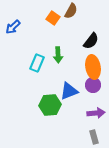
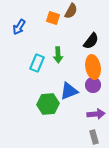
orange square: rotated 16 degrees counterclockwise
blue arrow: moved 6 px right; rotated 14 degrees counterclockwise
green hexagon: moved 2 px left, 1 px up
purple arrow: moved 1 px down
